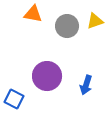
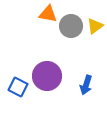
orange triangle: moved 15 px right
yellow triangle: moved 5 px down; rotated 18 degrees counterclockwise
gray circle: moved 4 px right
blue square: moved 4 px right, 12 px up
